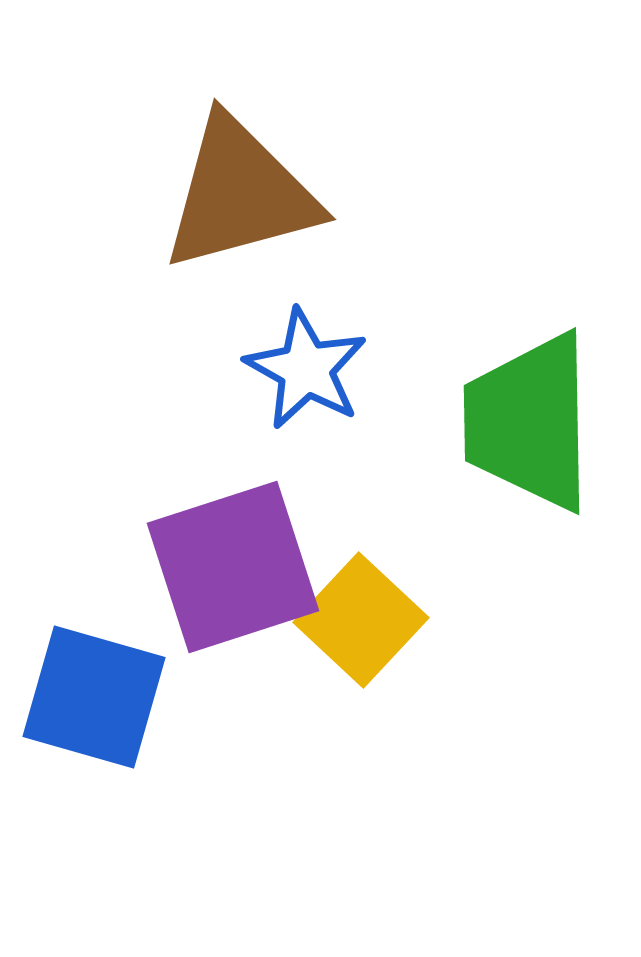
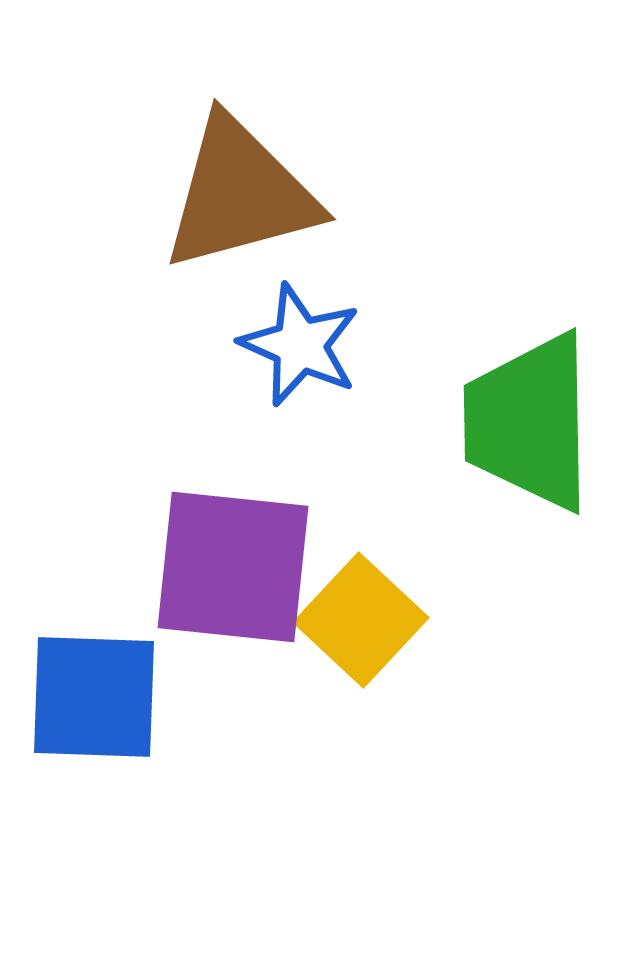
blue star: moved 6 px left, 24 px up; rotated 5 degrees counterclockwise
purple square: rotated 24 degrees clockwise
blue square: rotated 14 degrees counterclockwise
